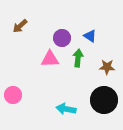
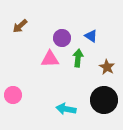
blue triangle: moved 1 px right
brown star: rotated 28 degrees clockwise
